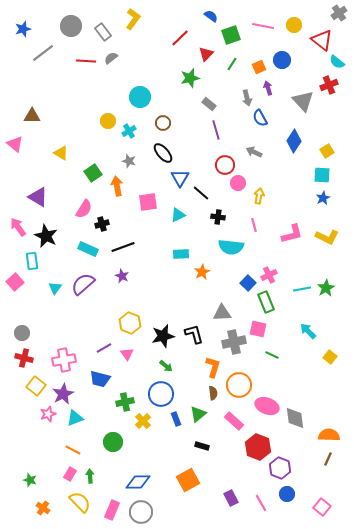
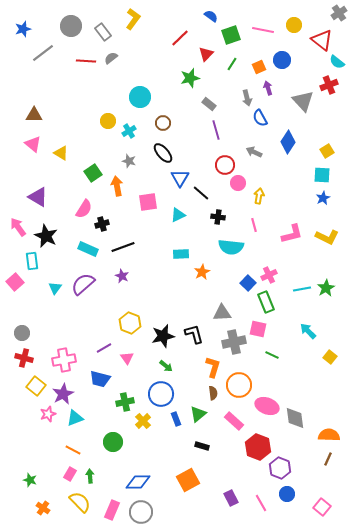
pink line at (263, 26): moved 4 px down
brown triangle at (32, 116): moved 2 px right, 1 px up
blue diamond at (294, 141): moved 6 px left, 1 px down
pink triangle at (15, 144): moved 18 px right
pink triangle at (127, 354): moved 4 px down
